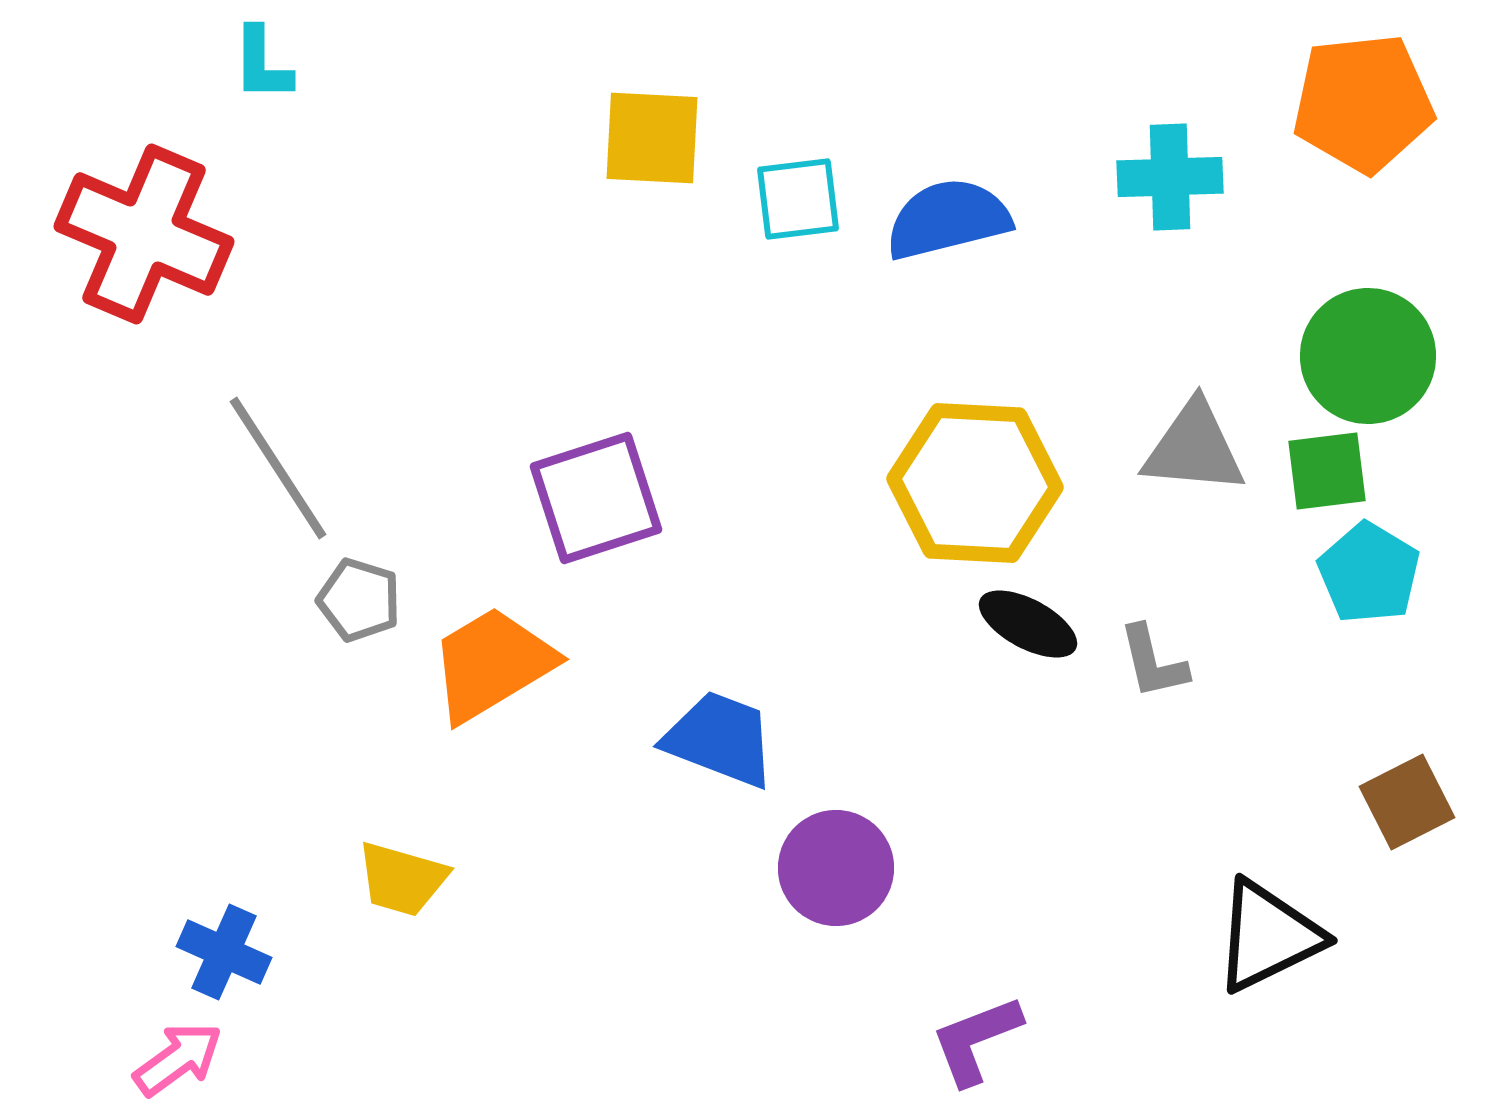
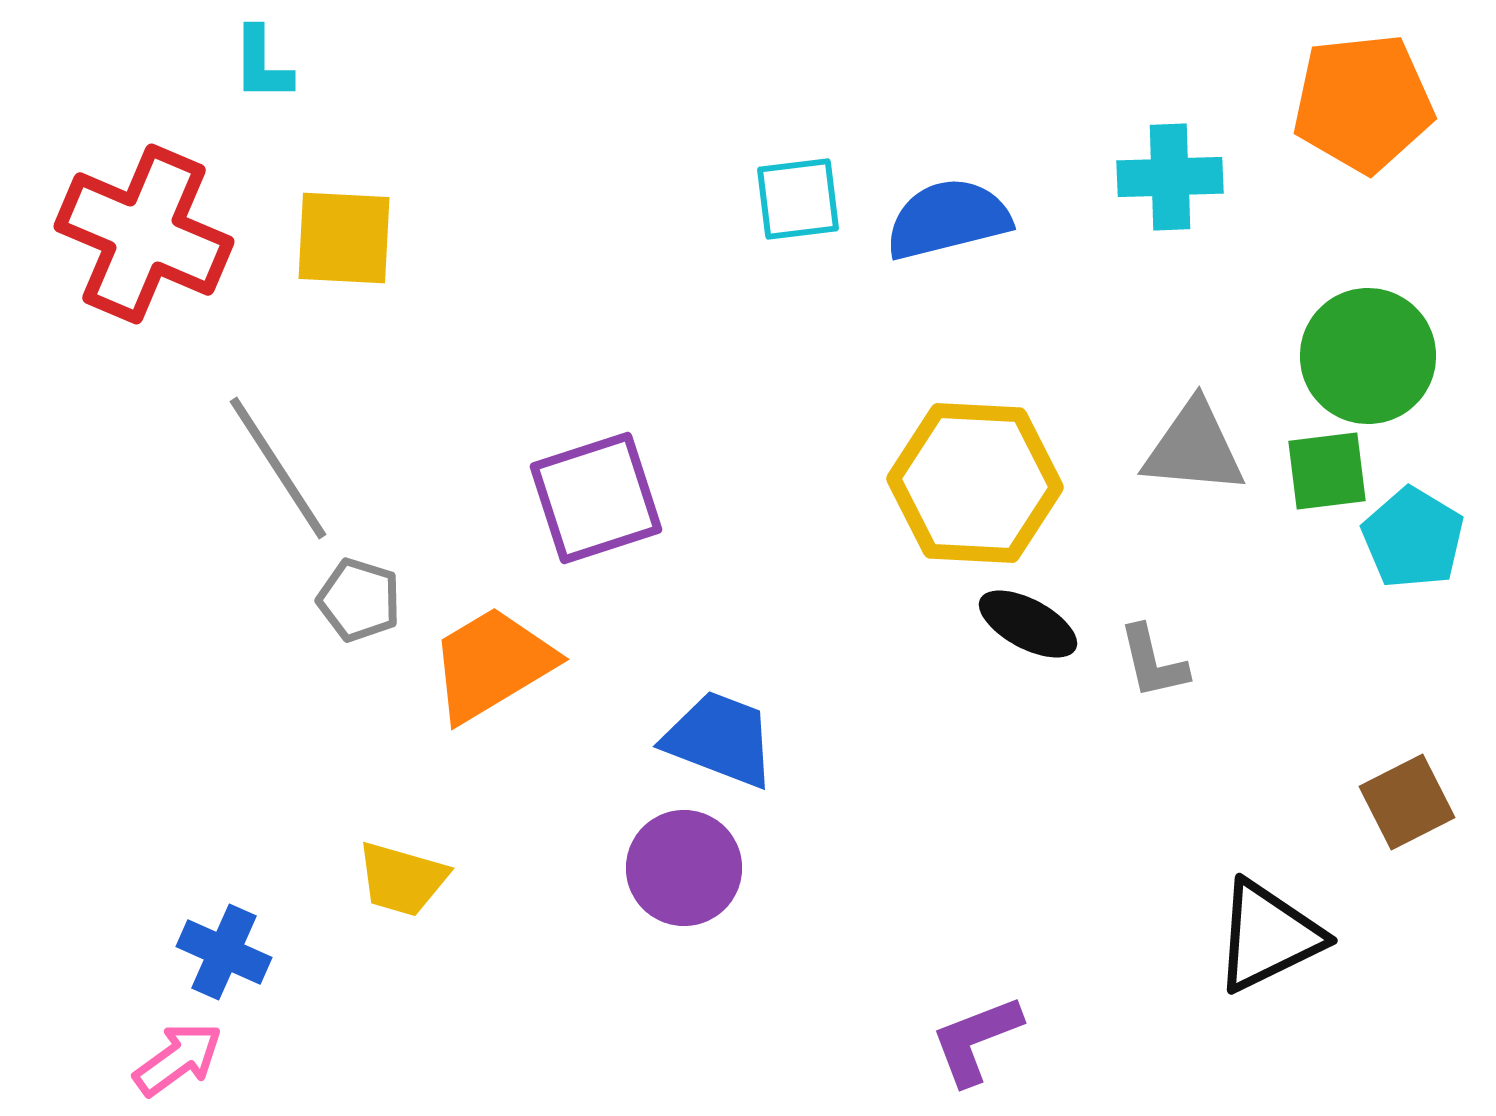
yellow square: moved 308 px left, 100 px down
cyan pentagon: moved 44 px right, 35 px up
purple circle: moved 152 px left
